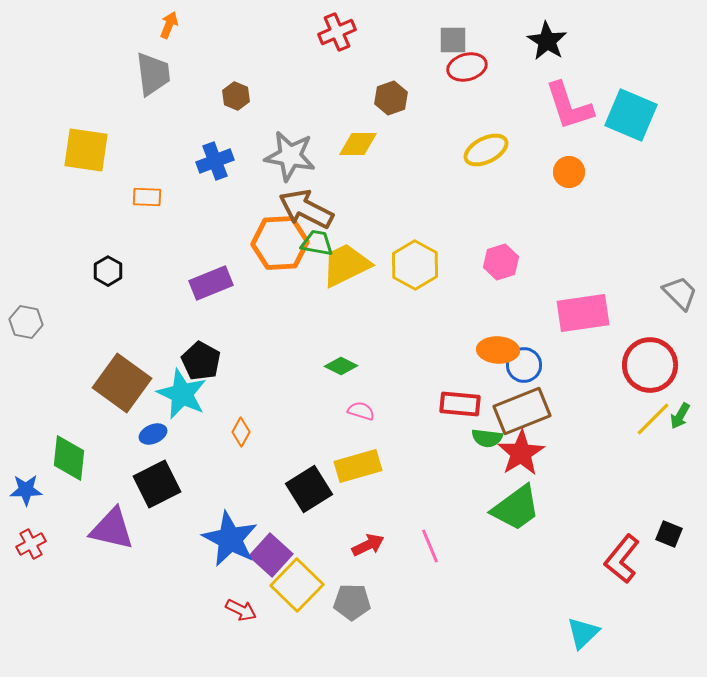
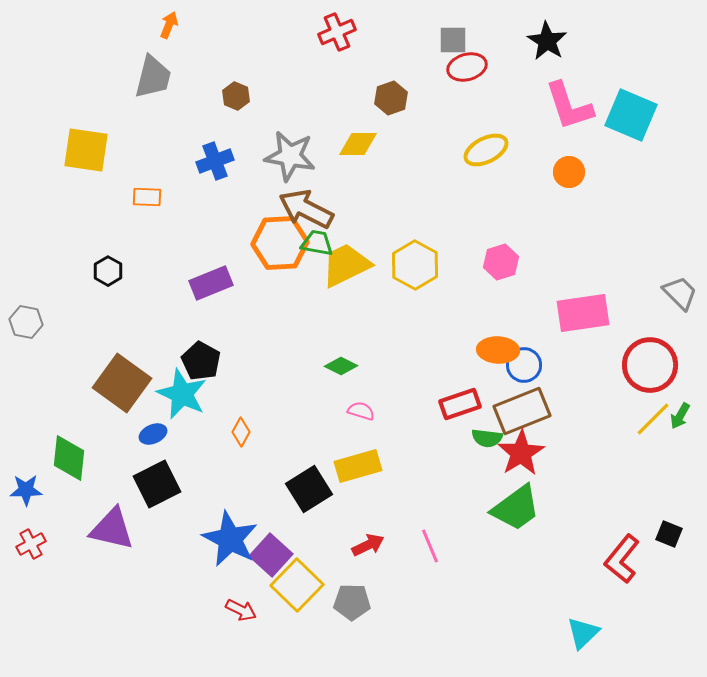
gray trapezoid at (153, 74): moved 3 px down; rotated 21 degrees clockwise
red rectangle at (460, 404): rotated 24 degrees counterclockwise
